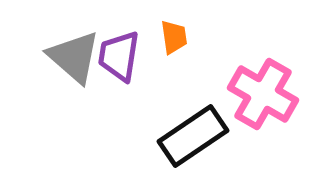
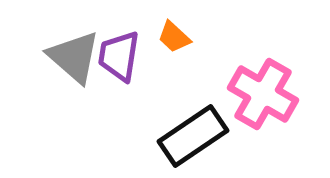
orange trapezoid: rotated 141 degrees clockwise
